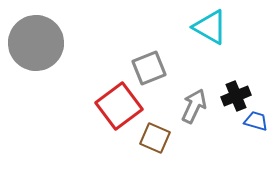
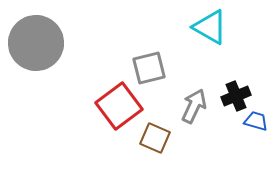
gray square: rotated 8 degrees clockwise
